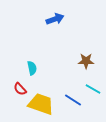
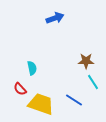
blue arrow: moved 1 px up
cyan line: moved 7 px up; rotated 28 degrees clockwise
blue line: moved 1 px right
